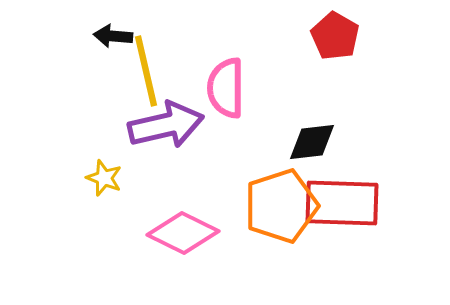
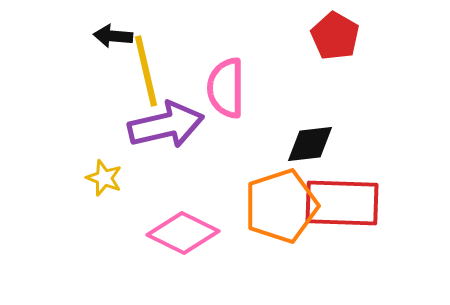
black diamond: moved 2 px left, 2 px down
